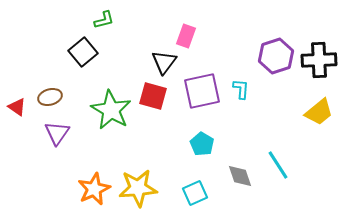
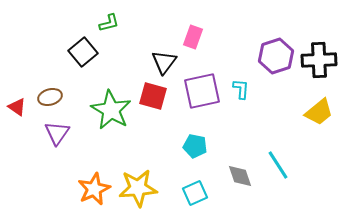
green L-shape: moved 5 px right, 3 px down
pink rectangle: moved 7 px right, 1 px down
cyan pentagon: moved 7 px left, 2 px down; rotated 20 degrees counterclockwise
